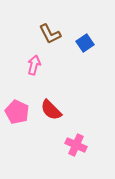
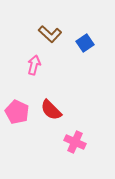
brown L-shape: rotated 20 degrees counterclockwise
pink cross: moved 1 px left, 3 px up
